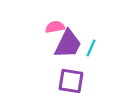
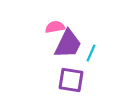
cyan line: moved 5 px down
purple square: moved 1 px up
